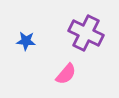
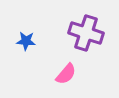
purple cross: rotated 8 degrees counterclockwise
